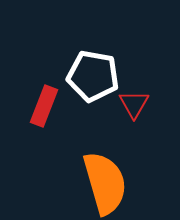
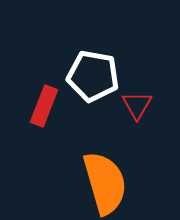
red triangle: moved 3 px right, 1 px down
